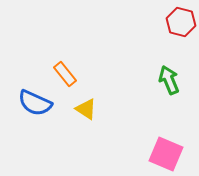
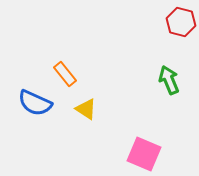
pink square: moved 22 px left
